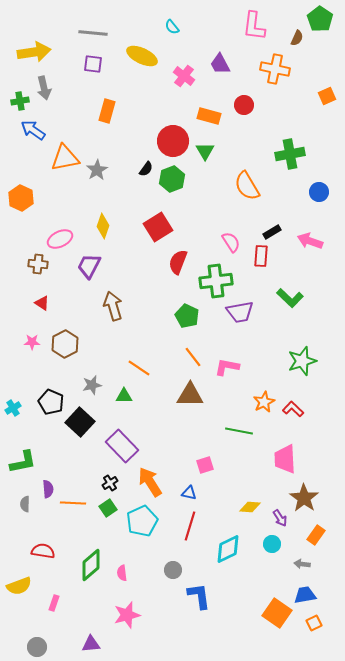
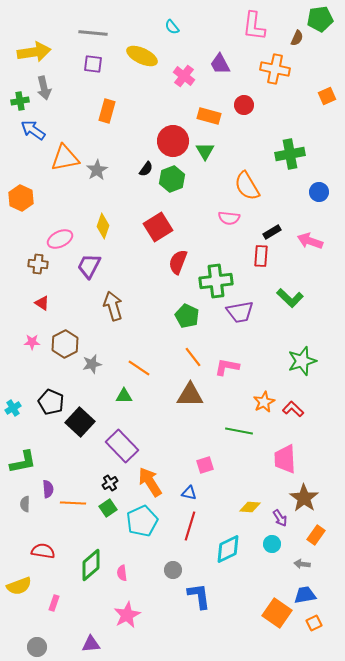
green pentagon at (320, 19): rotated 30 degrees clockwise
pink semicircle at (231, 242): moved 2 px left, 24 px up; rotated 130 degrees clockwise
gray star at (92, 385): moved 21 px up
pink star at (127, 615): rotated 12 degrees counterclockwise
